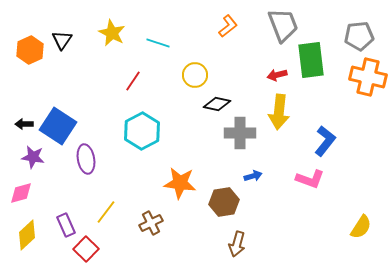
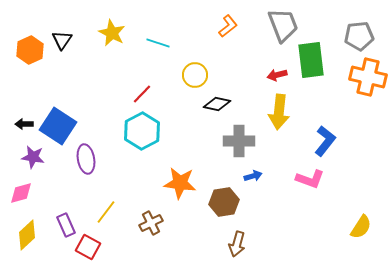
red line: moved 9 px right, 13 px down; rotated 10 degrees clockwise
gray cross: moved 1 px left, 8 px down
red square: moved 2 px right, 2 px up; rotated 15 degrees counterclockwise
